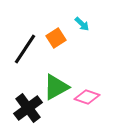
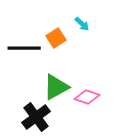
black line: moved 1 px left, 1 px up; rotated 56 degrees clockwise
black cross: moved 8 px right, 9 px down
